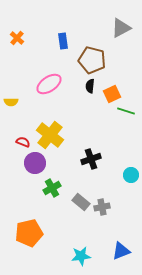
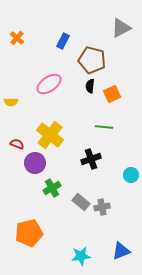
blue rectangle: rotated 35 degrees clockwise
green line: moved 22 px left, 16 px down; rotated 12 degrees counterclockwise
red semicircle: moved 6 px left, 2 px down
